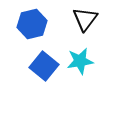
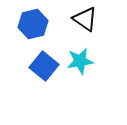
black triangle: rotated 32 degrees counterclockwise
blue hexagon: moved 1 px right
